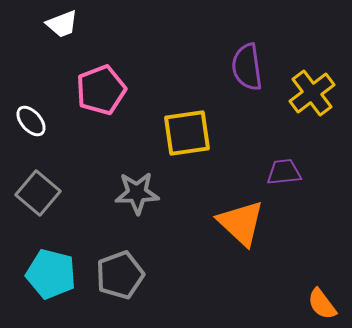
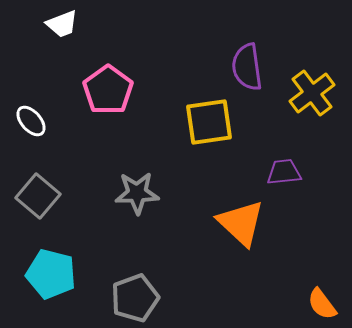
pink pentagon: moved 7 px right; rotated 15 degrees counterclockwise
yellow square: moved 22 px right, 11 px up
gray square: moved 3 px down
gray pentagon: moved 15 px right, 23 px down
